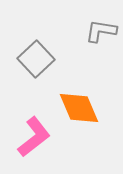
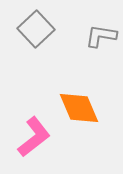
gray L-shape: moved 5 px down
gray square: moved 30 px up
